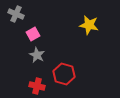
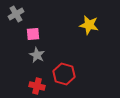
gray cross: rotated 35 degrees clockwise
pink square: rotated 24 degrees clockwise
